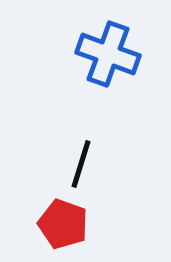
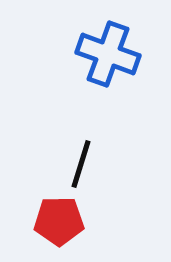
red pentagon: moved 4 px left, 3 px up; rotated 21 degrees counterclockwise
